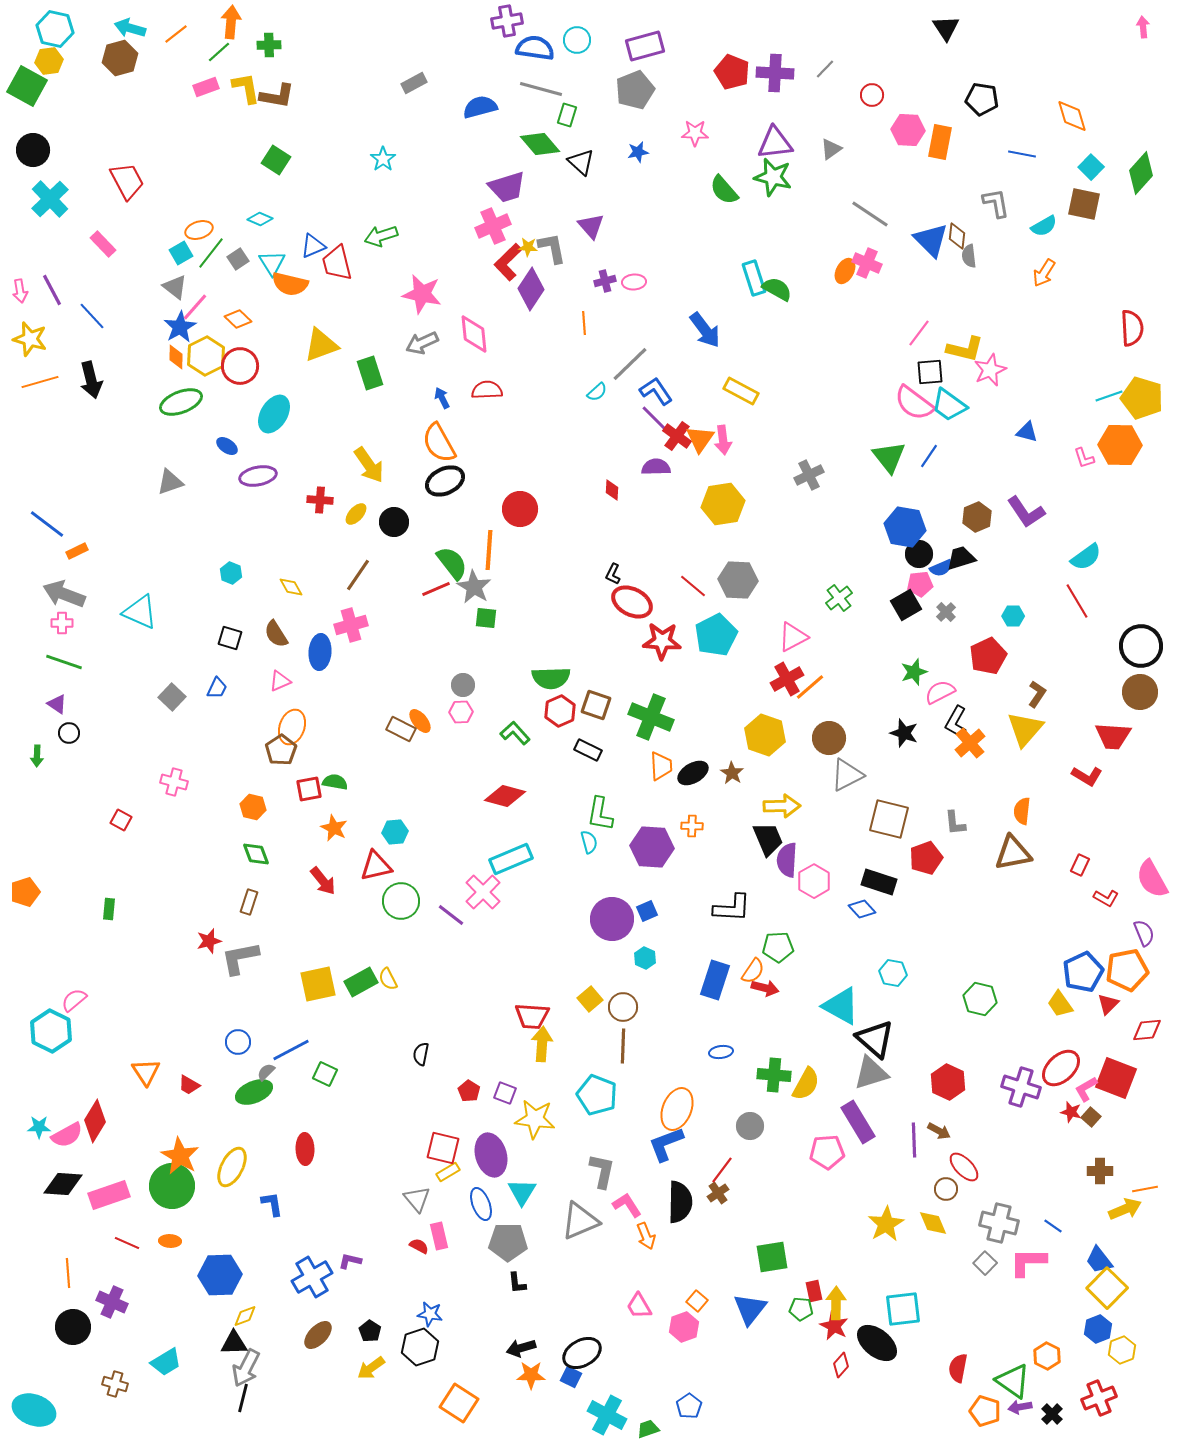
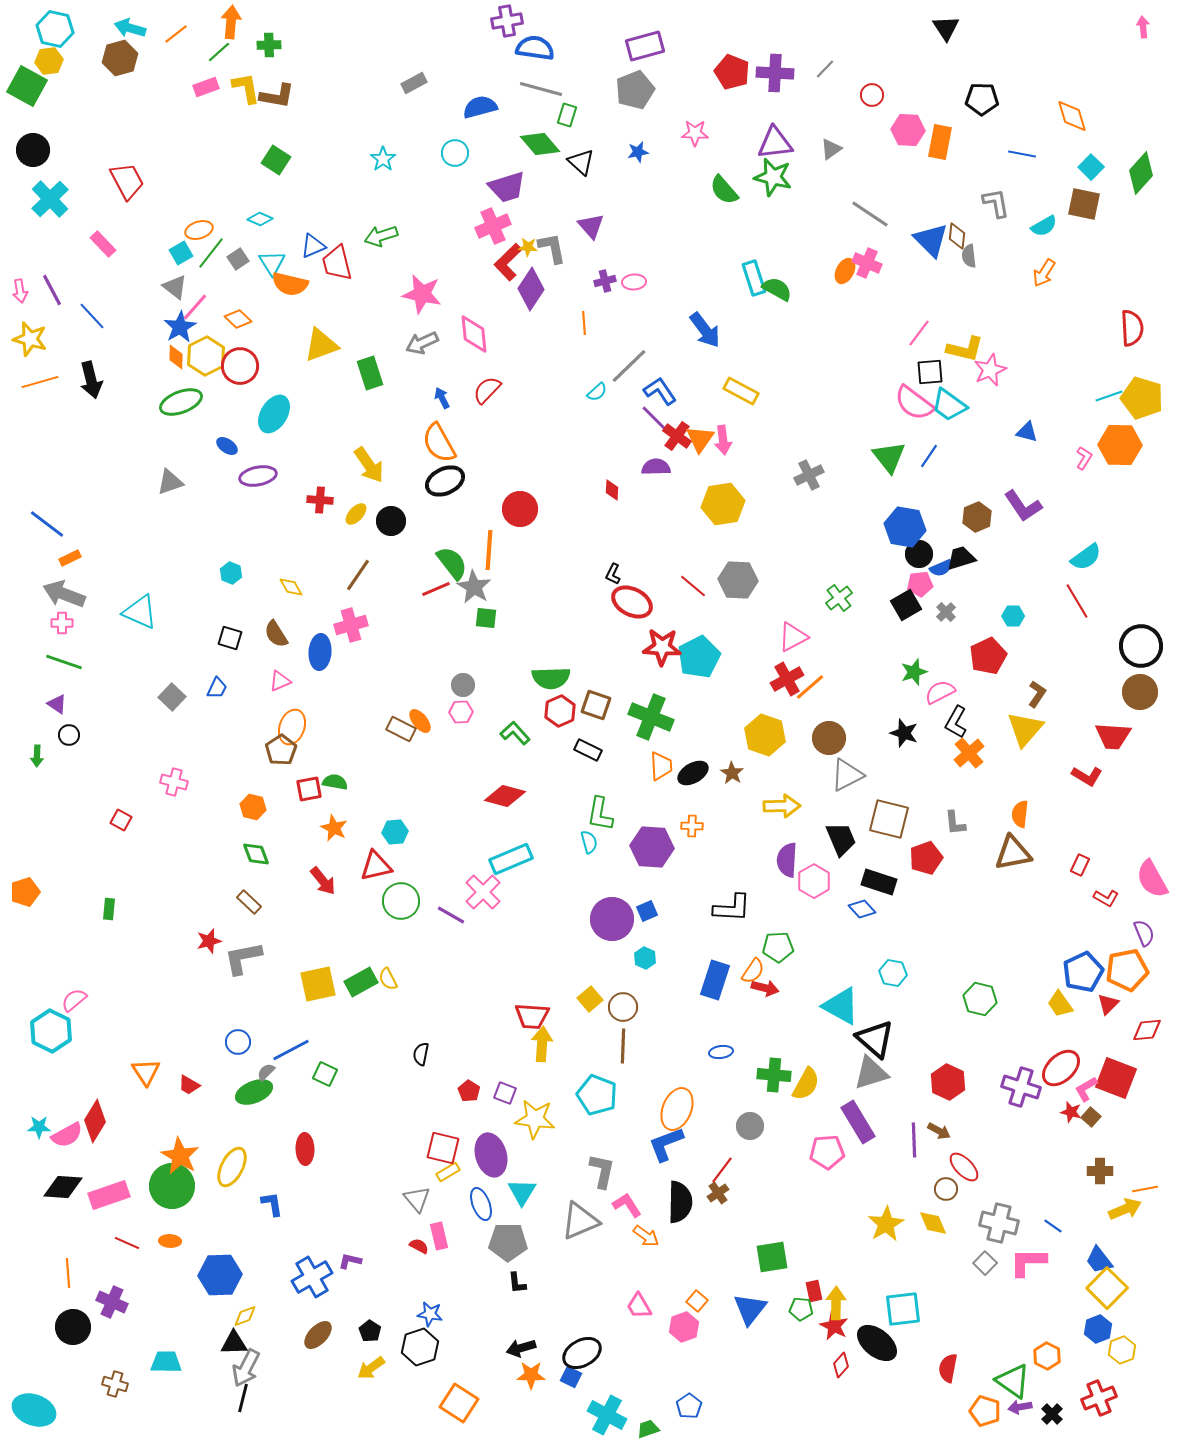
cyan circle at (577, 40): moved 122 px left, 113 px down
black pentagon at (982, 99): rotated 8 degrees counterclockwise
gray line at (630, 364): moved 1 px left, 2 px down
red semicircle at (487, 390): rotated 44 degrees counterclockwise
blue L-shape at (656, 391): moved 4 px right
pink L-shape at (1084, 458): rotated 130 degrees counterclockwise
purple L-shape at (1026, 512): moved 3 px left, 6 px up
black circle at (394, 522): moved 3 px left, 1 px up
orange rectangle at (77, 551): moved 7 px left, 7 px down
cyan pentagon at (716, 635): moved 17 px left, 22 px down
red star at (662, 641): moved 6 px down
black circle at (69, 733): moved 2 px down
orange cross at (970, 743): moved 1 px left, 10 px down
orange semicircle at (1022, 811): moved 2 px left, 3 px down
black trapezoid at (768, 839): moved 73 px right
brown rectangle at (249, 902): rotated 65 degrees counterclockwise
purple line at (451, 915): rotated 8 degrees counterclockwise
gray L-shape at (240, 958): moved 3 px right
black diamond at (63, 1184): moved 3 px down
orange arrow at (646, 1236): rotated 32 degrees counterclockwise
cyan trapezoid at (166, 1362): rotated 148 degrees counterclockwise
red semicircle at (958, 1368): moved 10 px left
